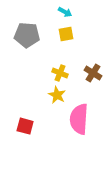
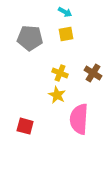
gray pentagon: moved 3 px right, 3 px down
